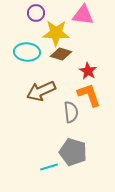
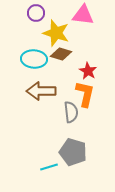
yellow star: rotated 16 degrees clockwise
cyan ellipse: moved 7 px right, 7 px down
brown arrow: rotated 24 degrees clockwise
orange L-shape: moved 4 px left, 1 px up; rotated 32 degrees clockwise
